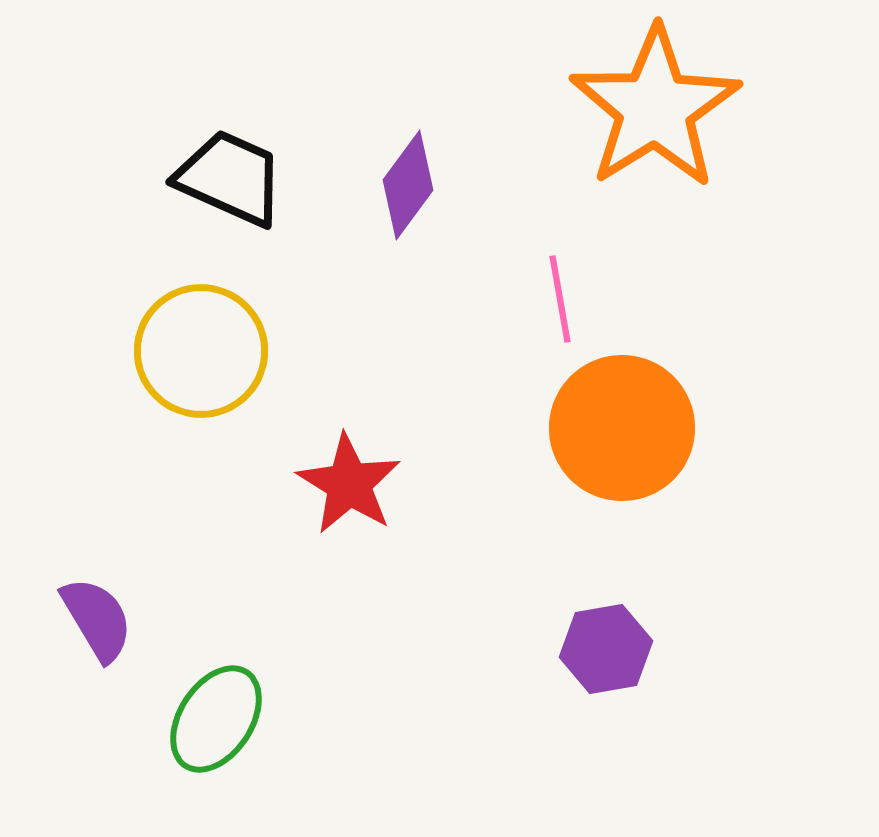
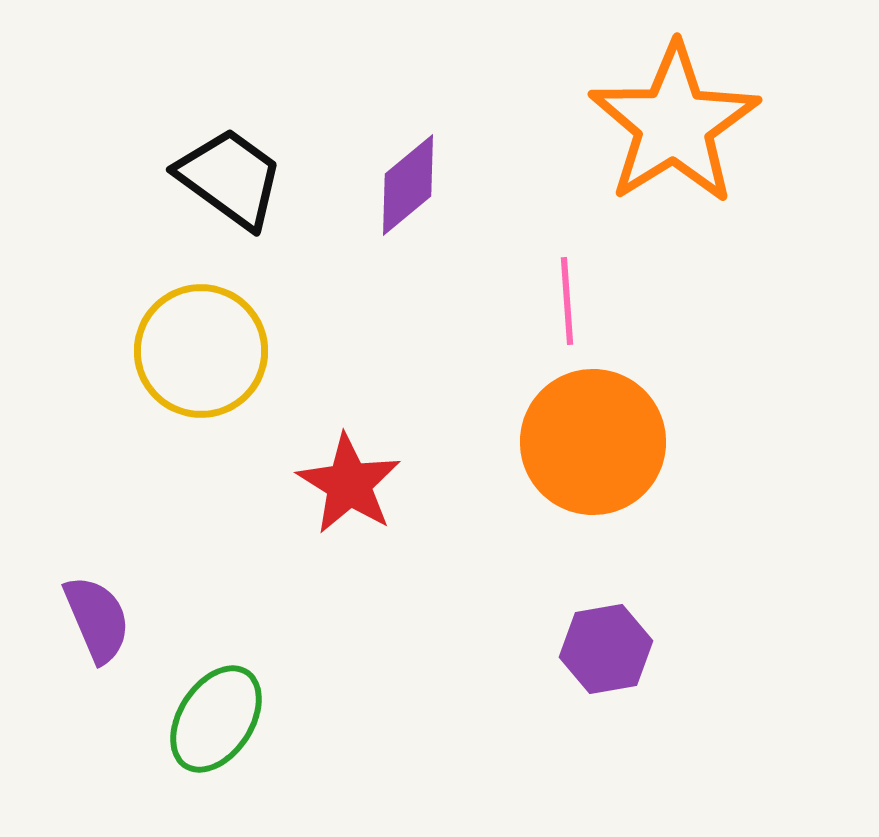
orange star: moved 19 px right, 16 px down
black trapezoid: rotated 12 degrees clockwise
purple diamond: rotated 14 degrees clockwise
pink line: moved 7 px right, 2 px down; rotated 6 degrees clockwise
orange circle: moved 29 px left, 14 px down
purple semicircle: rotated 8 degrees clockwise
